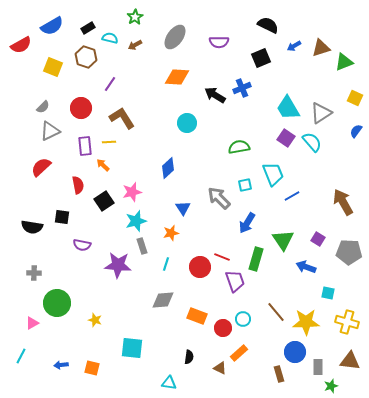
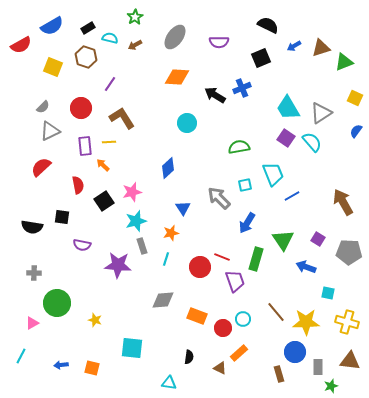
cyan line at (166, 264): moved 5 px up
